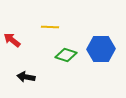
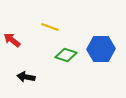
yellow line: rotated 18 degrees clockwise
